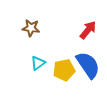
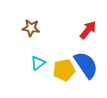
blue semicircle: moved 2 px left
